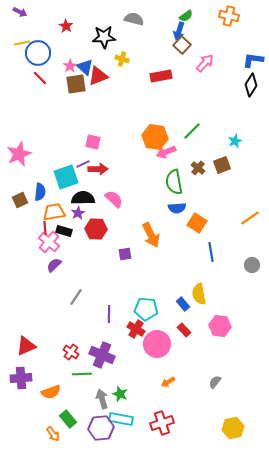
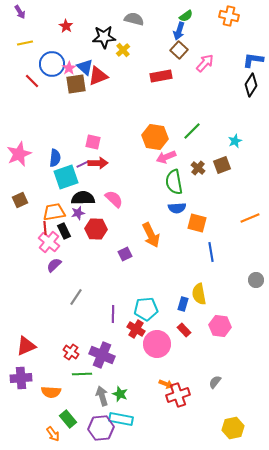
purple arrow at (20, 12): rotated 32 degrees clockwise
yellow line at (22, 43): moved 3 px right
brown square at (182, 45): moved 3 px left, 5 px down
blue circle at (38, 53): moved 14 px right, 11 px down
yellow cross at (122, 59): moved 1 px right, 9 px up; rotated 32 degrees clockwise
pink star at (70, 66): moved 1 px left, 2 px down
red line at (40, 78): moved 8 px left, 3 px down
pink arrow at (166, 152): moved 5 px down
red arrow at (98, 169): moved 6 px up
blue semicircle at (40, 192): moved 15 px right, 34 px up
purple star at (78, 213): rotated 16 degrees clockwise
orange line at (250, 218): rotated 12 degrees clockwise
orange square at (197, 223): rotated 18 degrees counterclockwise
black rectangle at (64, 231): rotated 49 degrees clockwise
purple square at (125, 254): rotated 16 degrees counterclockwise
gray circle at (252, 265): moved 4 px right, 15 px down
blue rectangle at (183, 304): rotated 56 degrees clockwise
cyan pentagon at (146, 309): rotated 10 degrees counterclockwise
purple line at (109, 314): moved 4 px right
orange arrow at (168, 382): moved 2 px left, 2 px down; rotated 128 degrees counterclockwise
orange semicircle at (51, 392): rotated 24 degrees clockwise
gray arrow at (102, 399): moved 3 px up
red cross at (162, 423): moved 16 px right, 28 px up
